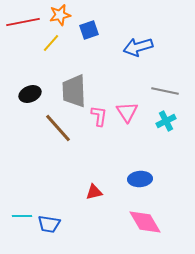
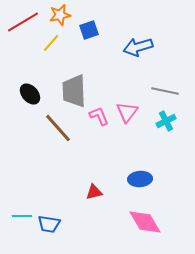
red line: rotated 20 degrees counterclockwise
black ellipse: rotated 70 degrees clockwise
pink triangle: rotated 10 degrees clockwise
pink L-shape: rotated 30 degrees counterclockwise
